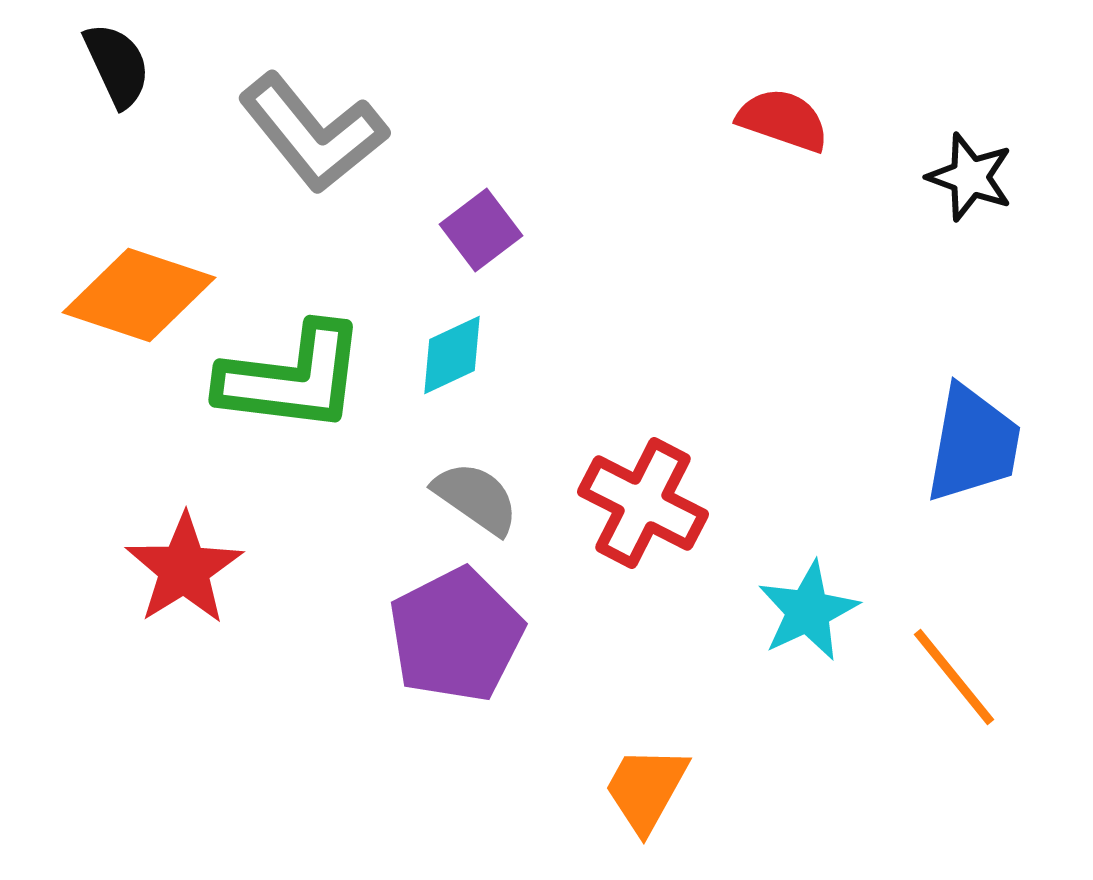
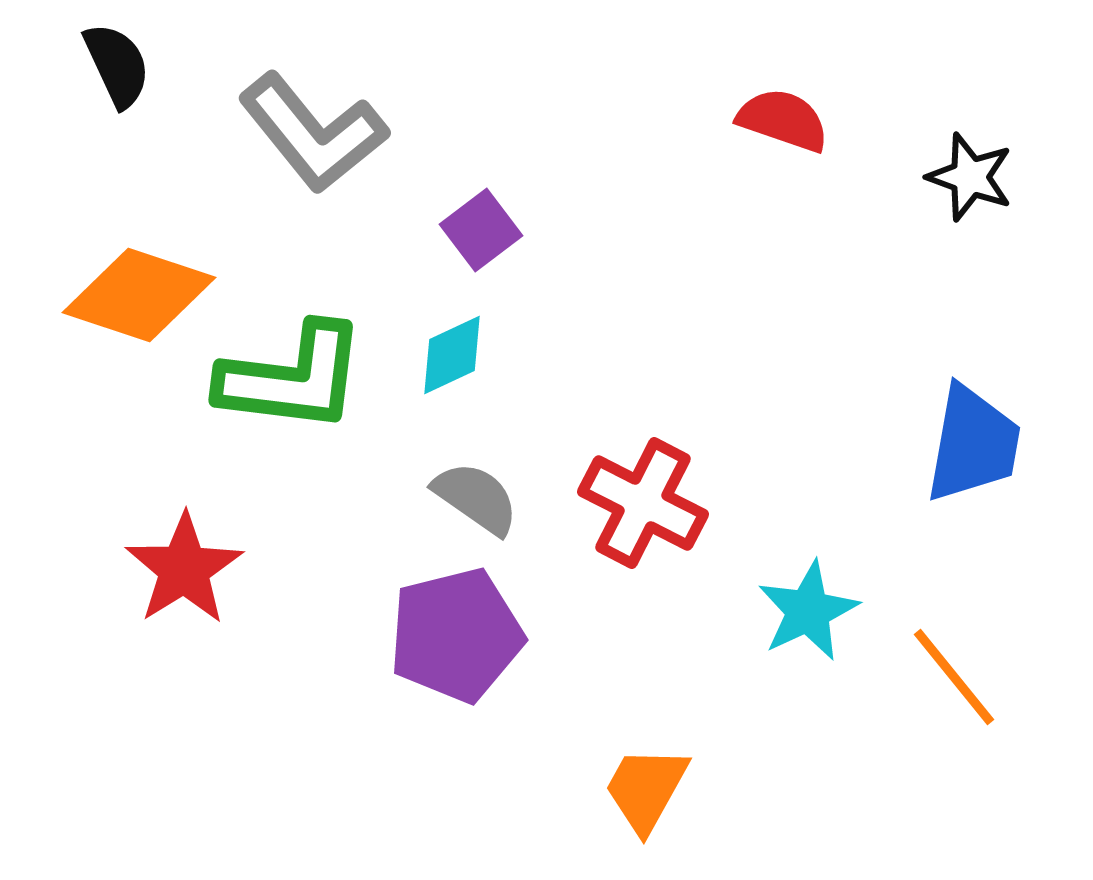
purple pentagon: rotated 13 degrees clockwise
